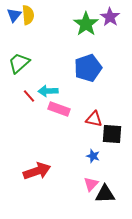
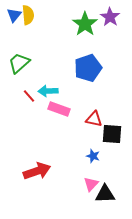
green star: moved 1 px left
